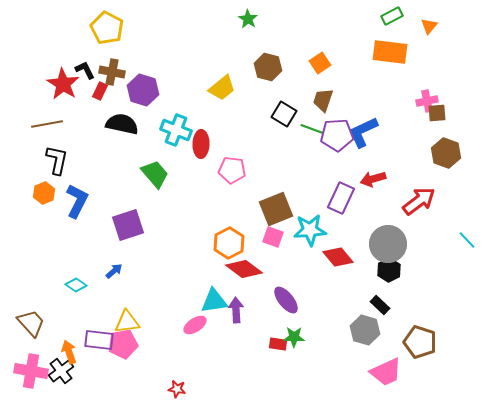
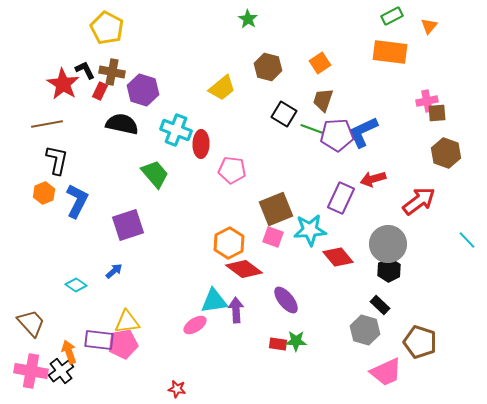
green star at (294, 337): moved 2 px right, 4 px down
